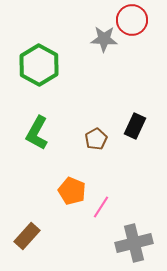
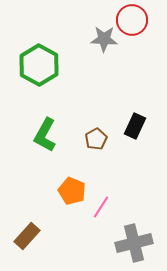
green L-shape: moved 8 px right, 2 px down
